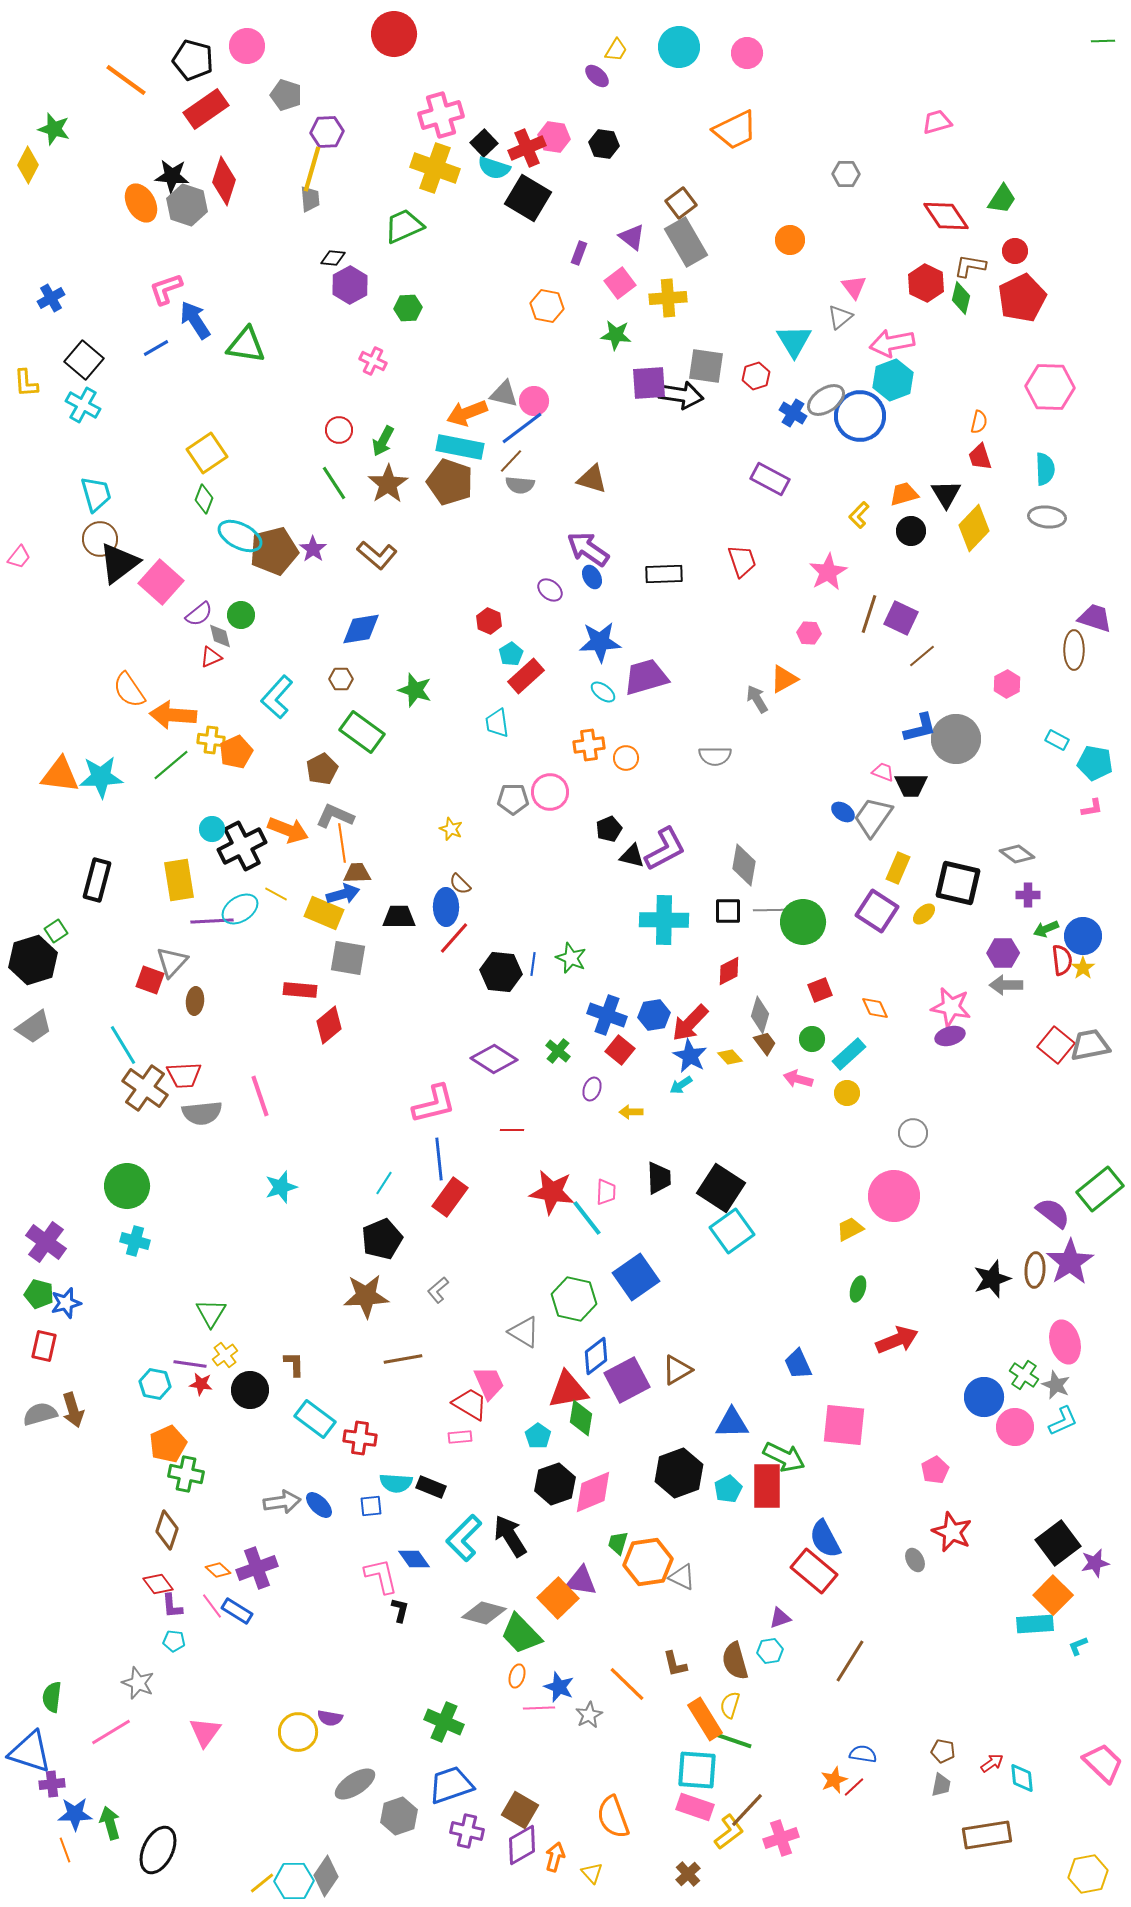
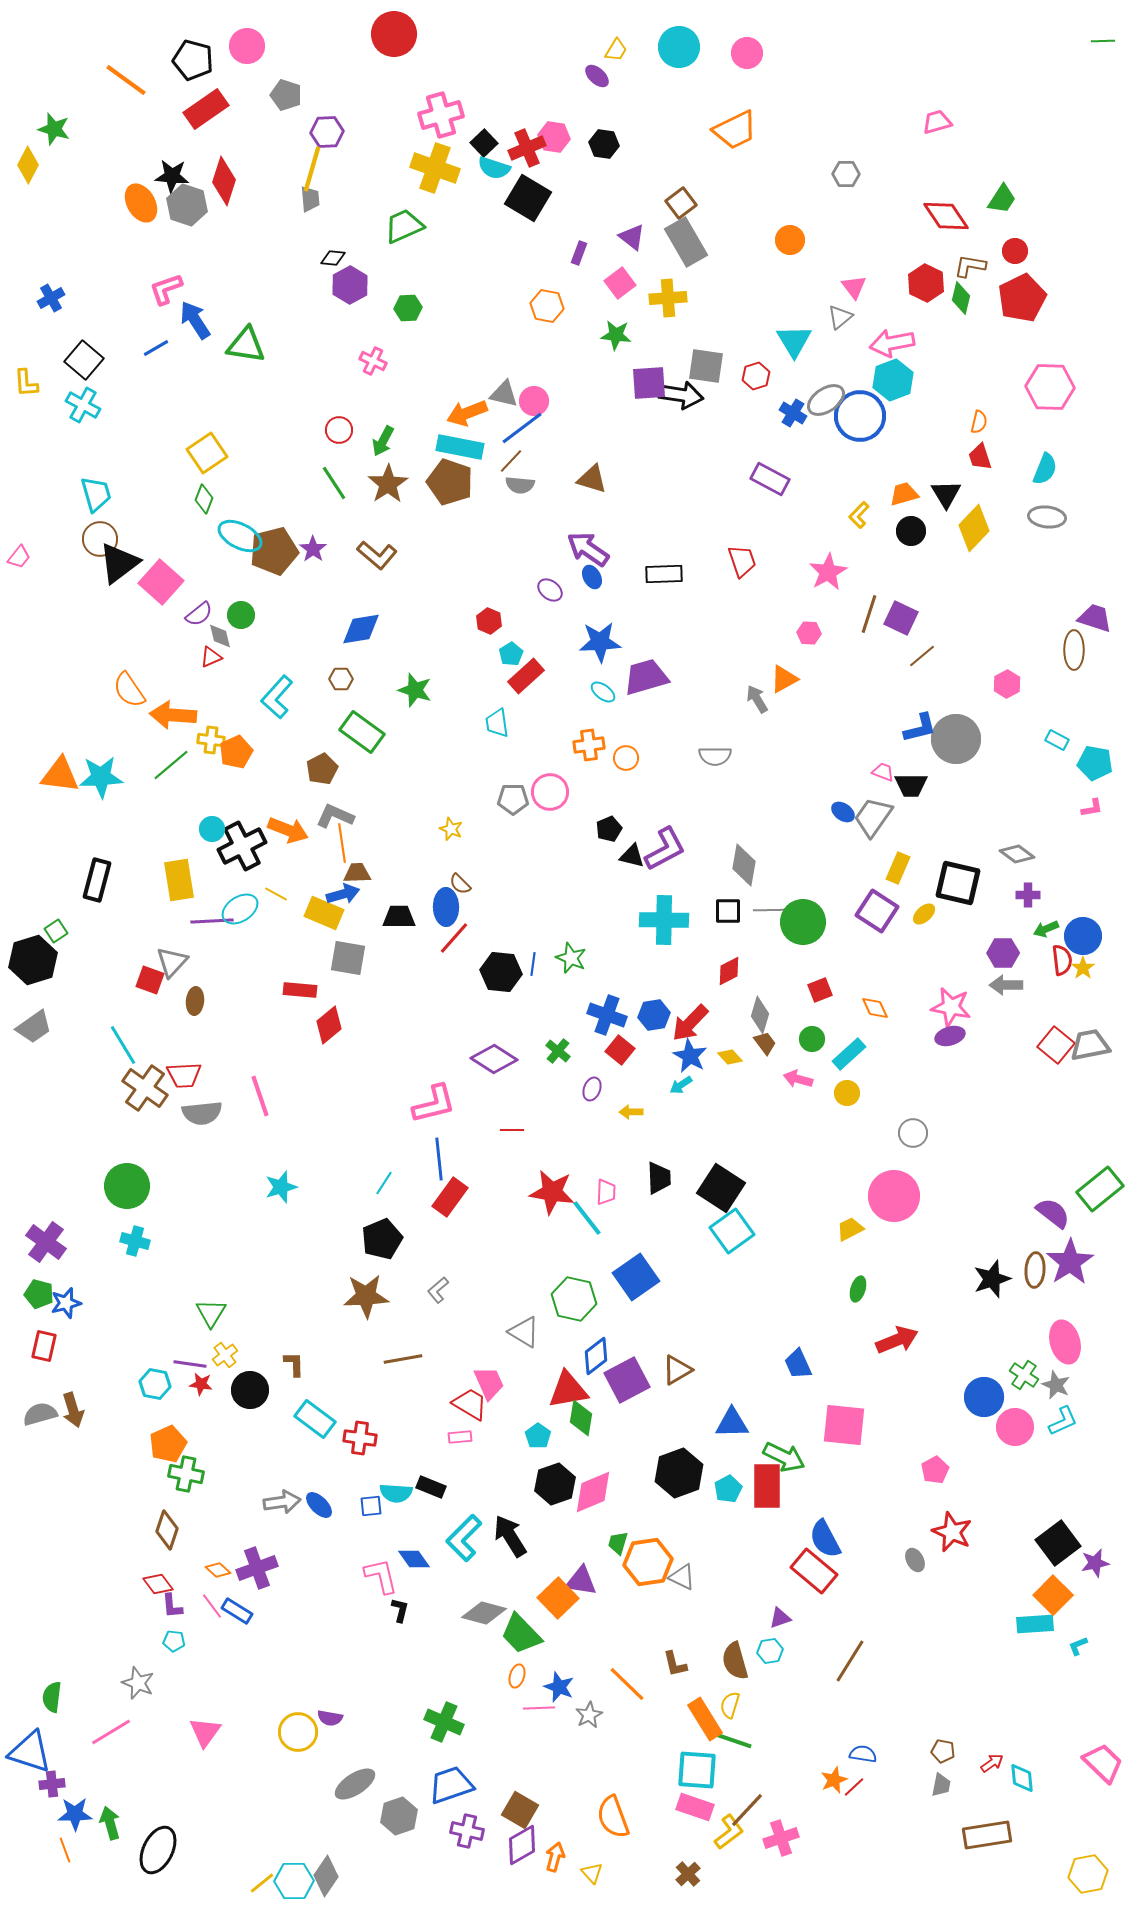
cyan semicircle at (1045, 469): rotated 24 degrees clockwise
cyan semicircle at (396, 1483): moved 10 px down
